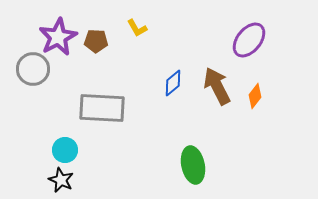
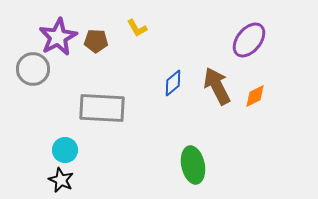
orange diamond: rotated 25 degrees clockwise
